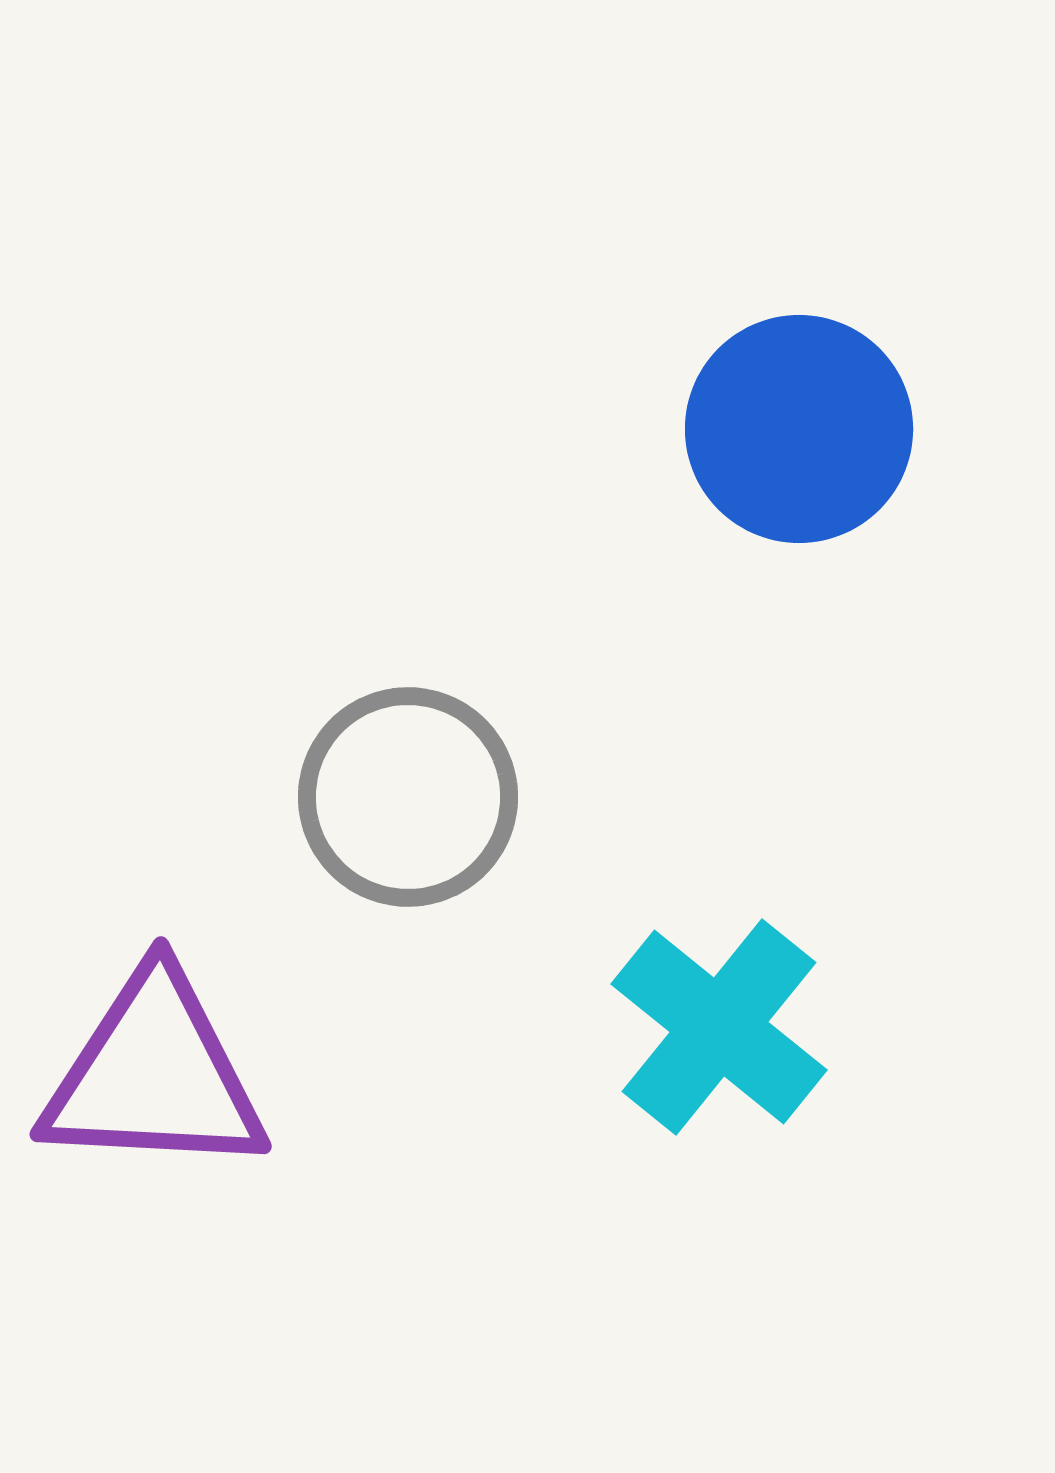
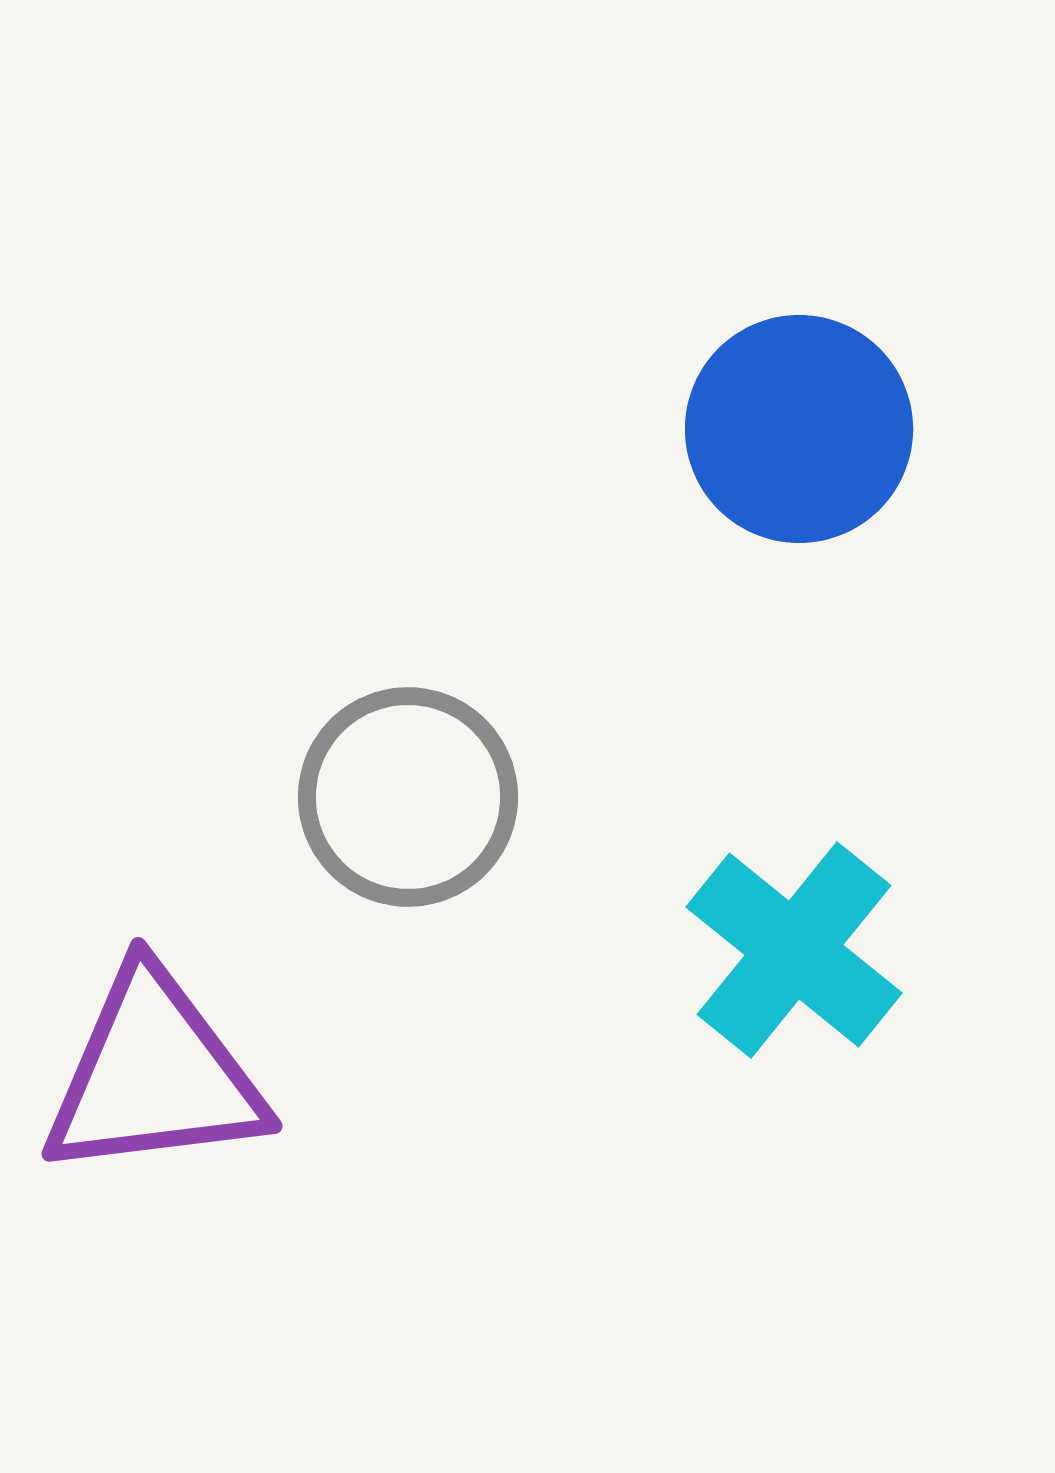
cyan cross: moved 75 px right, 77 px up
purple triangle: rotated 10 degrees counterclockwise
